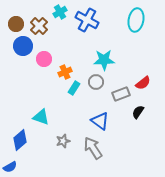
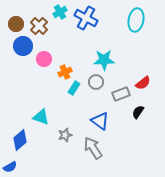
blue cross: moved 1 px left, 2 px up
gray star: moved 2 px right, 6 px up
